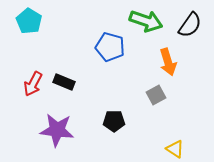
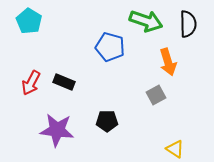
black semicircle: moved 2 px left, 1 px up; rotated 36 degrees counterclockwise
red arrow: moved 2 px left, 1 px up
black pentagon: moved 7 px left
